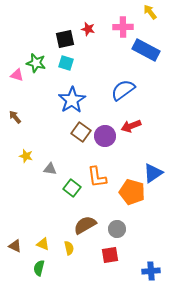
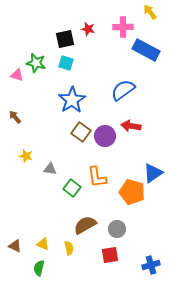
red arrow: rotated 30 degrees clockwise
blue cross: moved 6 px up; rotated 12 degrees counterclockwise
